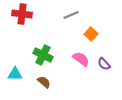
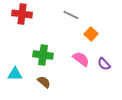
gray line: rotated 49 degrees clockwise
green cross: rotated 18 degrees counterclockwise
